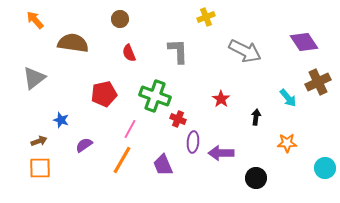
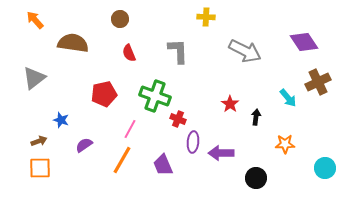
yellow cross: rotated 24 degrees clockwise
red star: moved 9 px right, 5 px down
orange star: moved 2 px left, 1 px down
